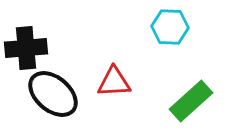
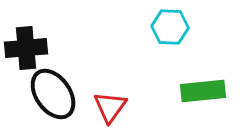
red triangle: moved 4 px left, 25 px down; rotated 51 degrees counterclockwise
black ellipse: rotated 15 degrees clockwise
green rectangle: moved 12 px right, 10 px up; rotated 36 degrees clockwise
